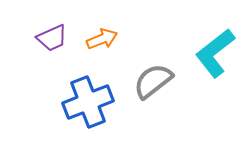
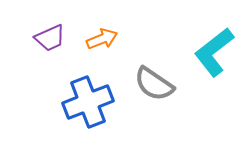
purple trapezoid: moved 2 px left
cyan L-shape: moved 1 px left, 1 px up
gray semicircle: moved 1 px right, 3 px down; rotated 108 degrees counterclockwise
